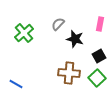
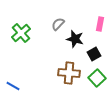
green cross: moved 3 px left
black square: moved 5 px left, 2 px up
blue line: moved 3 px left, 2 px down
